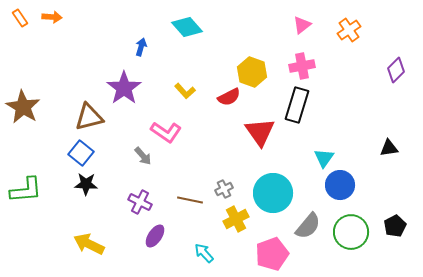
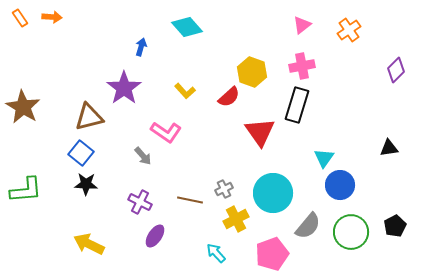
red semicircle: rotated 15 degrees counterclockwise
cyan arrow: moved 12 px right
